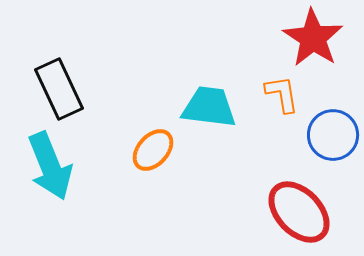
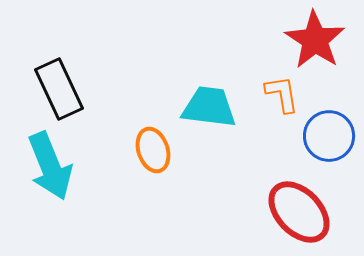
red star: moved 2 px right, 2 px down
blue circle: moved 4 px left, 1 px down
orange ellipse: rotated 60 degrees counterclockwise
